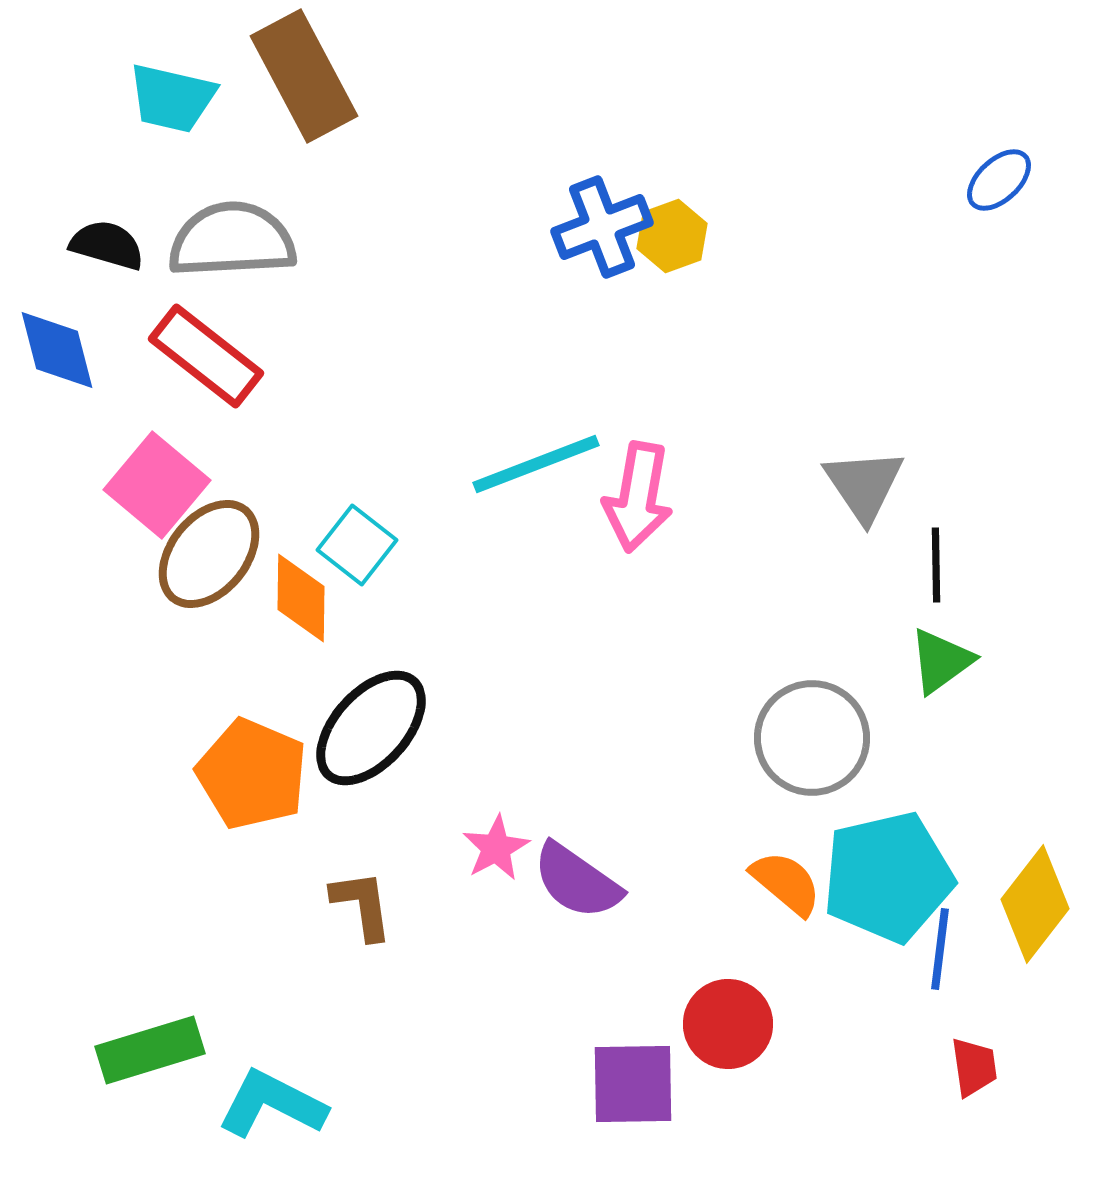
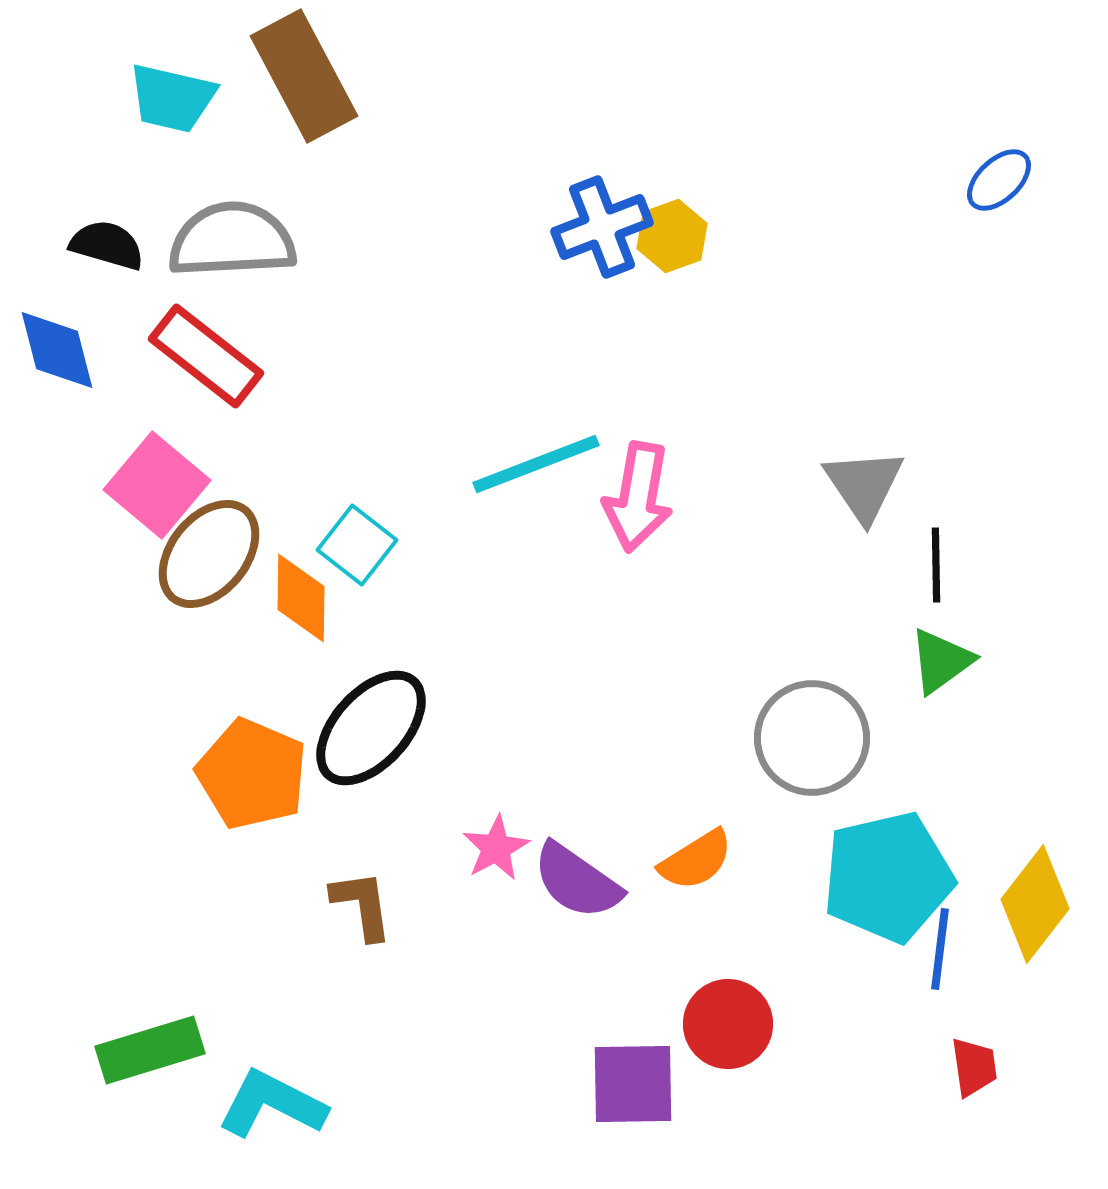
orange semicircle: moved 90 px left, 23 px up; rotated 108 degrees clockwise
